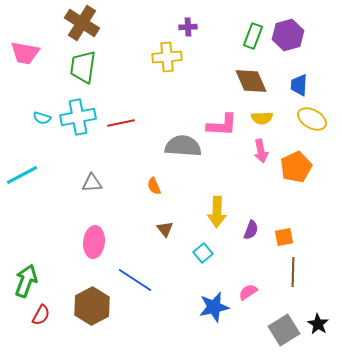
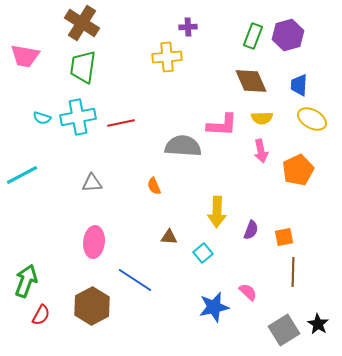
pink trapezoid: moved 3 px down
orange pentagon: moved 2 px right, 3 px down
brown triangle: moved 4 px right, 8 px down; rotated 48 degrees counterclockwise
pink semicircle: rotated 78 degrees clockwise
